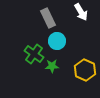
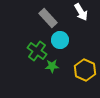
gray rectangle: rotated 18 degrees counterclockwise
cyan circle: moved 3 px right, 1 px up
green cross: moved 3 px right, 3 px up
